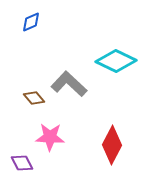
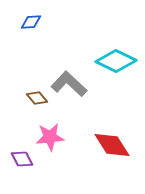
blue diamond: rotated 20 degrees clockwise
brown diamond: moved 3 px right
pink star: rotated 8 degrees counterclockwise
red diamond: rotated 60 degrees counterclockwise
purple diamond: moved 4 px up
